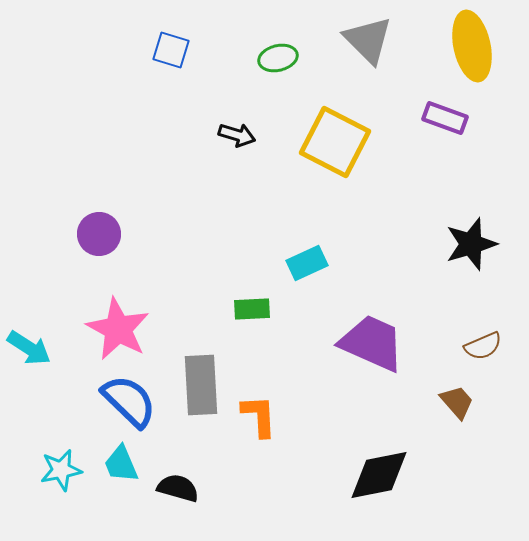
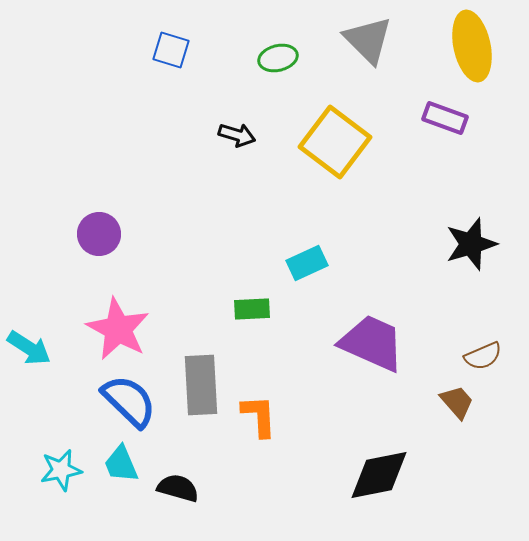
yellow square: rotated 10 degrees clockwise
brown semicircle: moved 10 px down
